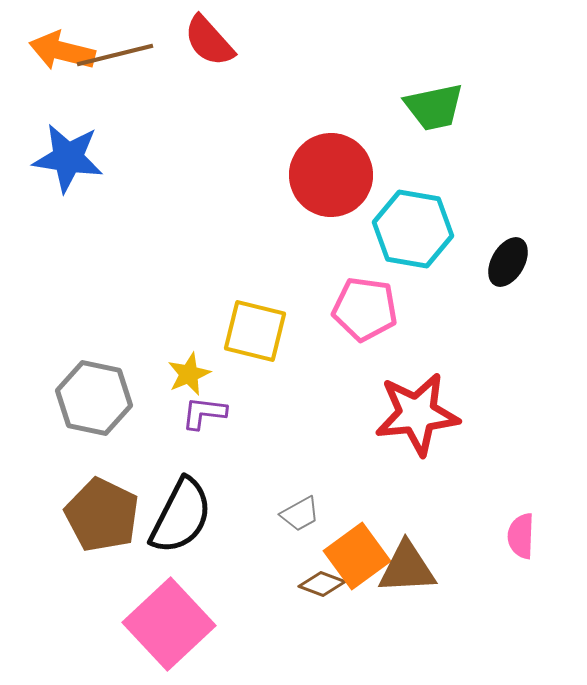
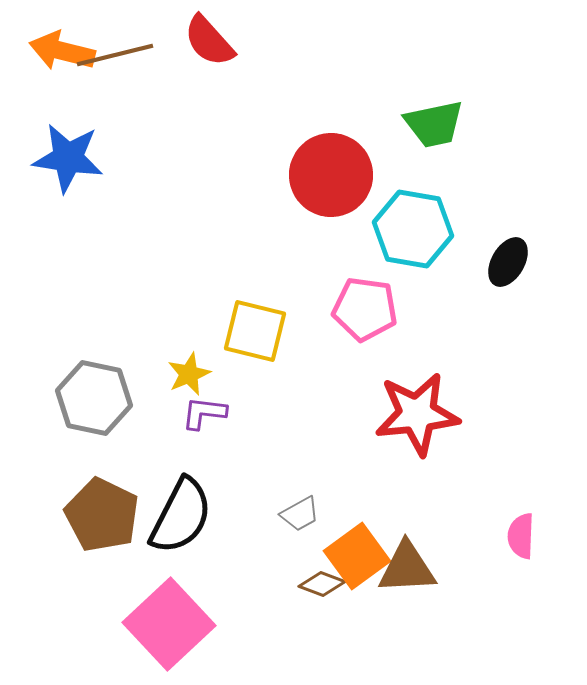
green trapezoid: moved 17 px down
